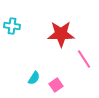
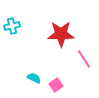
cyan cross: rotated 21 degrees counterclockwise
cyan semicircle: rotated 96 degrees counterclockwise
